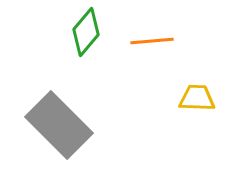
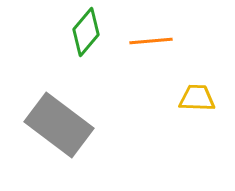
orange line: moved 1 px left
gray rectangle: rotated 8 degrees counterclockwise
